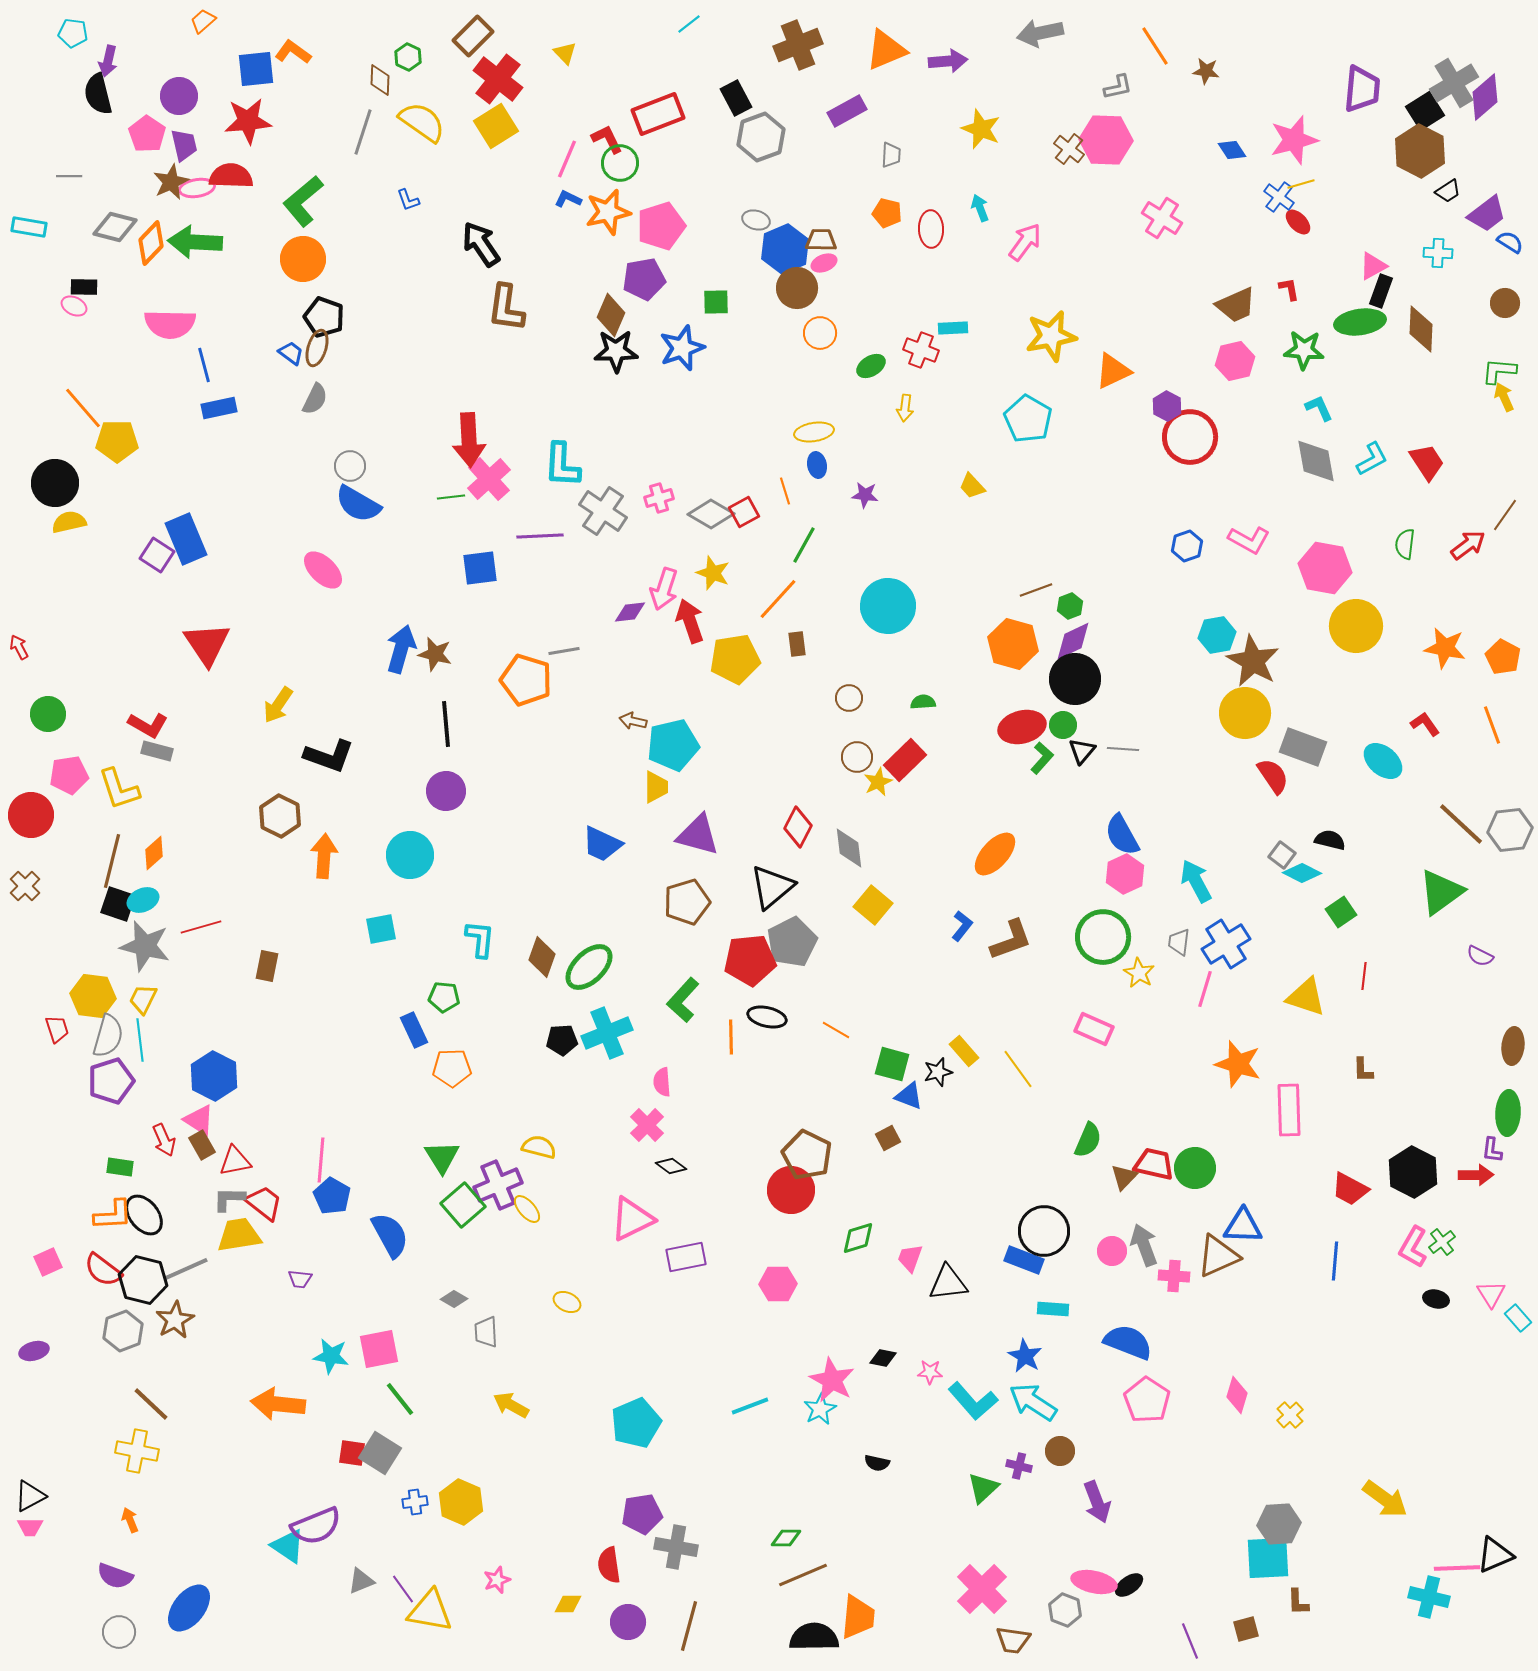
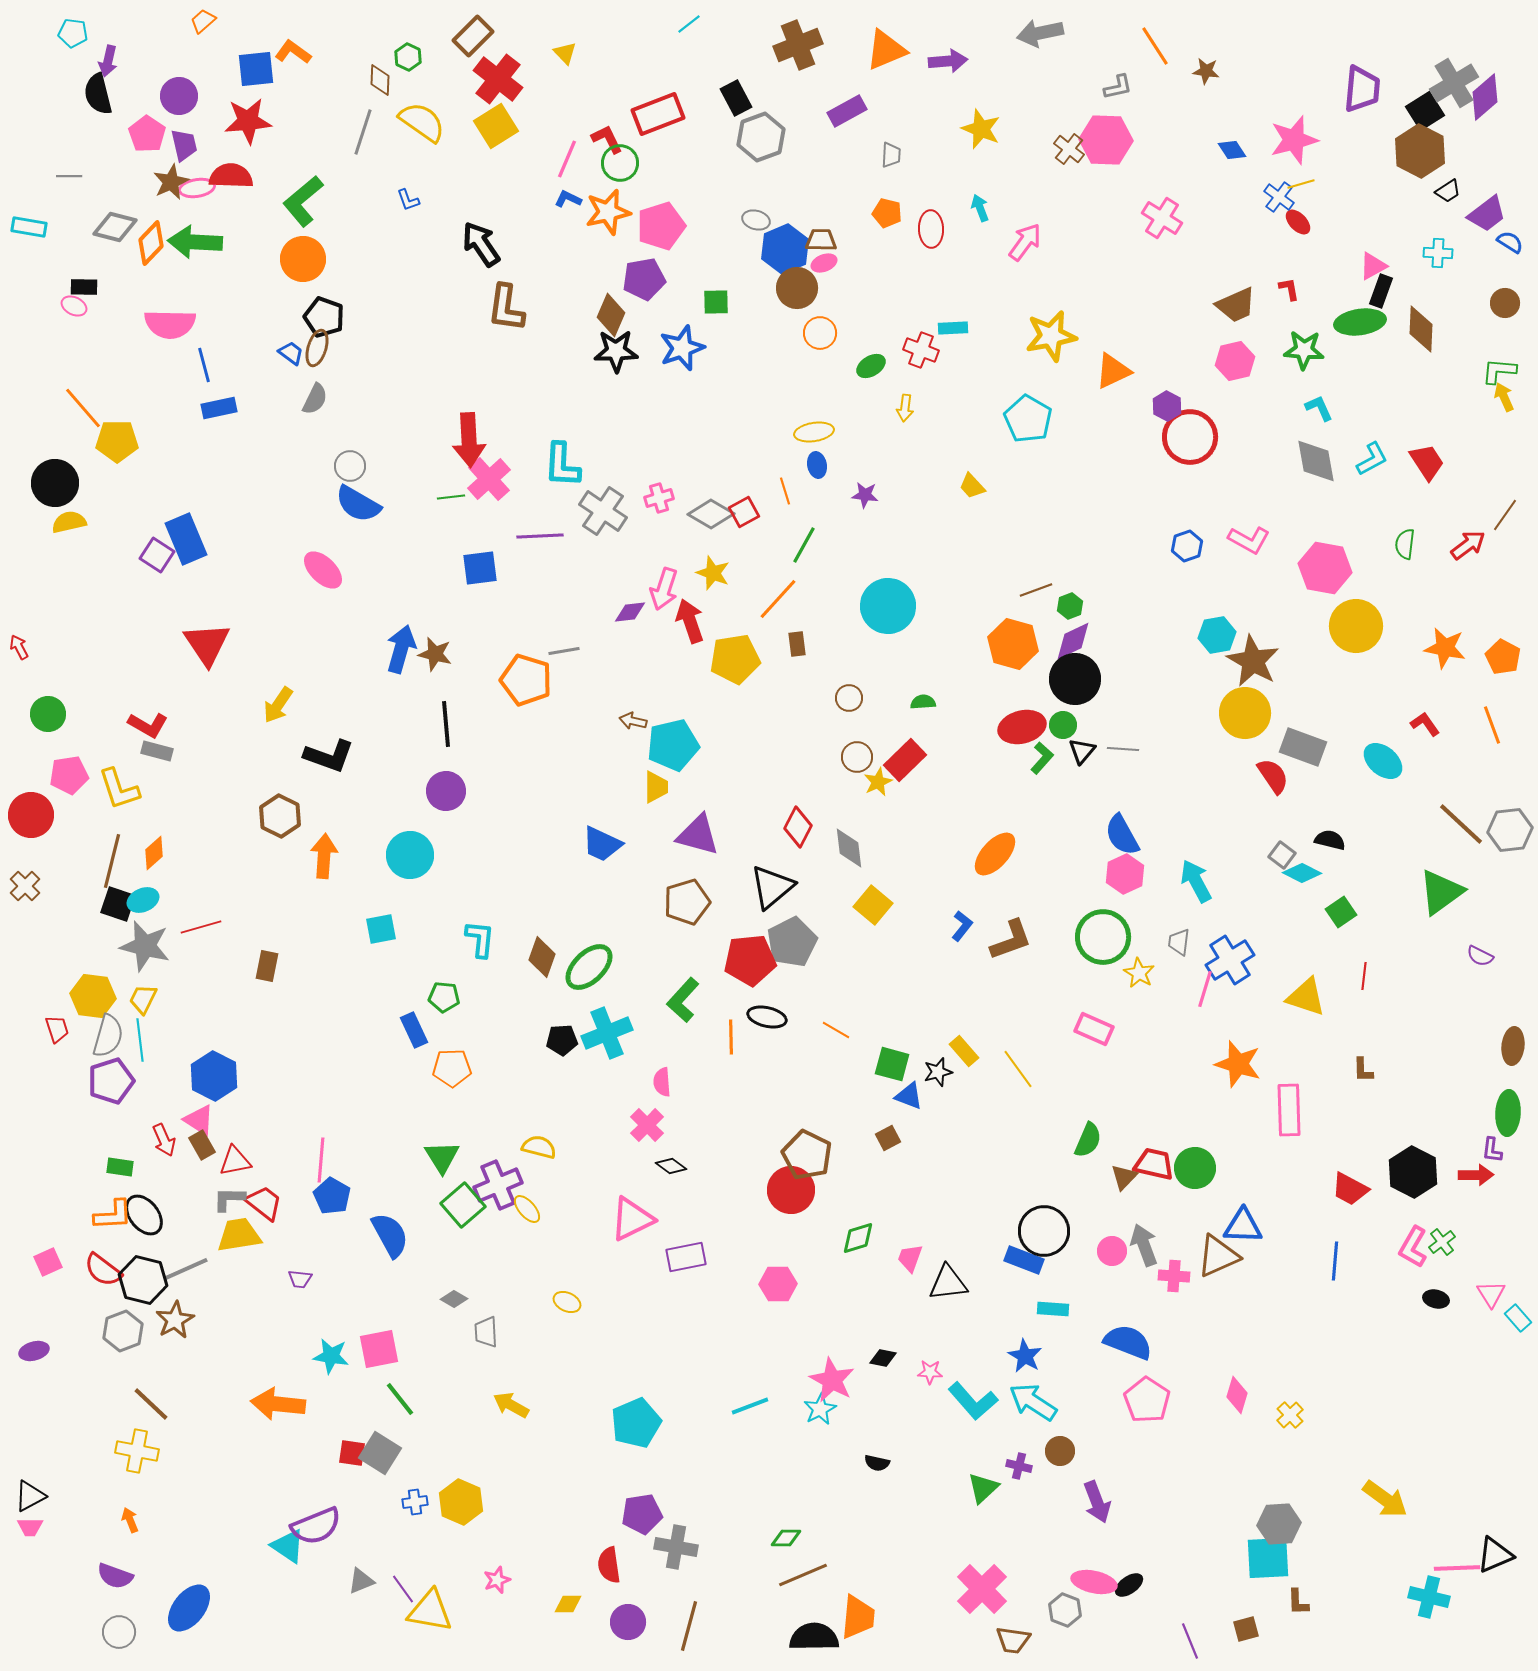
blue cross at (1226, 944): moved 4 px right, 16 px down
